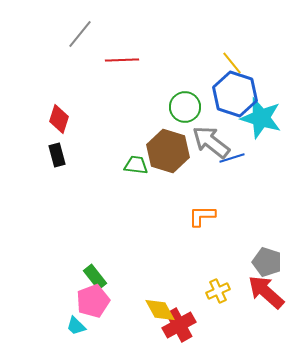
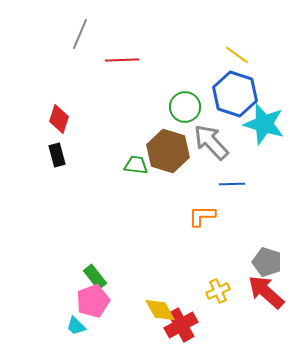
gray line: rotated 16 degrees counterclockwise
yellow line: moved 5 px right, 8 px up; rotated 15 degrees counterclockwise
cyan star: moved 3 px right, 6 px down
gray arrow: rotated 9 degrees clockwise
blue line: moved 26 px down; rotated 15 degrees clockwise
red cross: moved 2 px right
